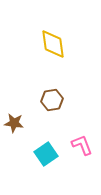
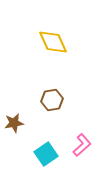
yellow diamond: moved 2 px up; rotated 16 degrees counterclockwise
brown star: rotated 18 degrees counterclockwise
pink L-shape: rotated 70 degrees clockwise
